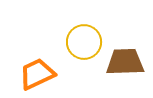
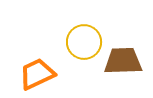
brown trapezoid: moved 2 px left, 1 px up
